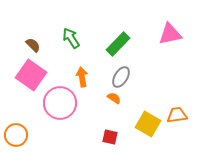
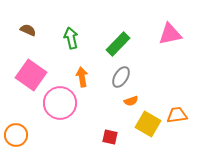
green arrow: rotated 20 degrees clockwise
brown semicircle: moved 5 px left, 15 px up; rotated 21 degrees counterclockwise
orange semicircle: moved 17 px right, 3 px down; rotated 128 degrees clockwise
